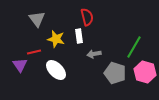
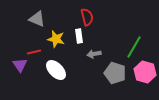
gray triangle: rotated 30 degrees counterclockwise
